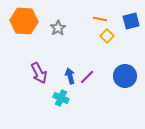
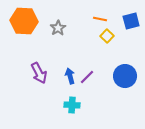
cyan cross: moved 11 px right, 7 px down; rotated 21 degrees counterclockwise
